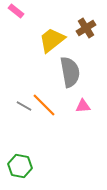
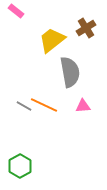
orange line: rotated 20 degrees counterclockwise
green hexagon: rotated 20 degrees clockwise
